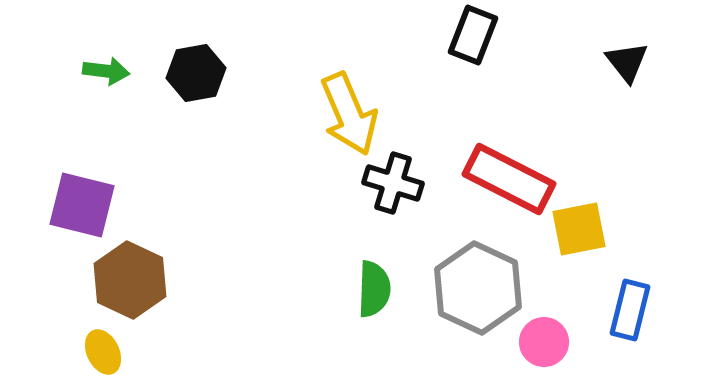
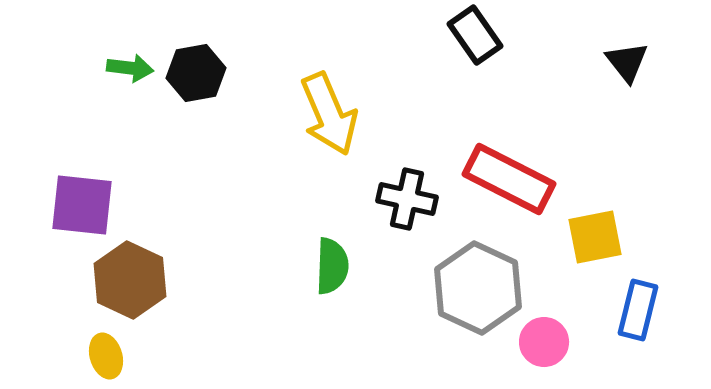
black rectangle: moved 2 px right; rotated 56 degrees counterclockwise
green arrow: moved 24 px right, 3 px up
yellow arrow: moved 20 px left
black cross: moved 14 px right, 16 px down; rotated 4 degrees counterclockwise
purple square: rotated 8 degrees counterclockwise
yellow square: moved 16 px right, 8 px down
green semicircle: moved 42 px left, 23 px up
blue rectangle: moved 8 px right
yellow ellipse: moved 3 px right, 4 px down; rotated 9 degrees clockwise
